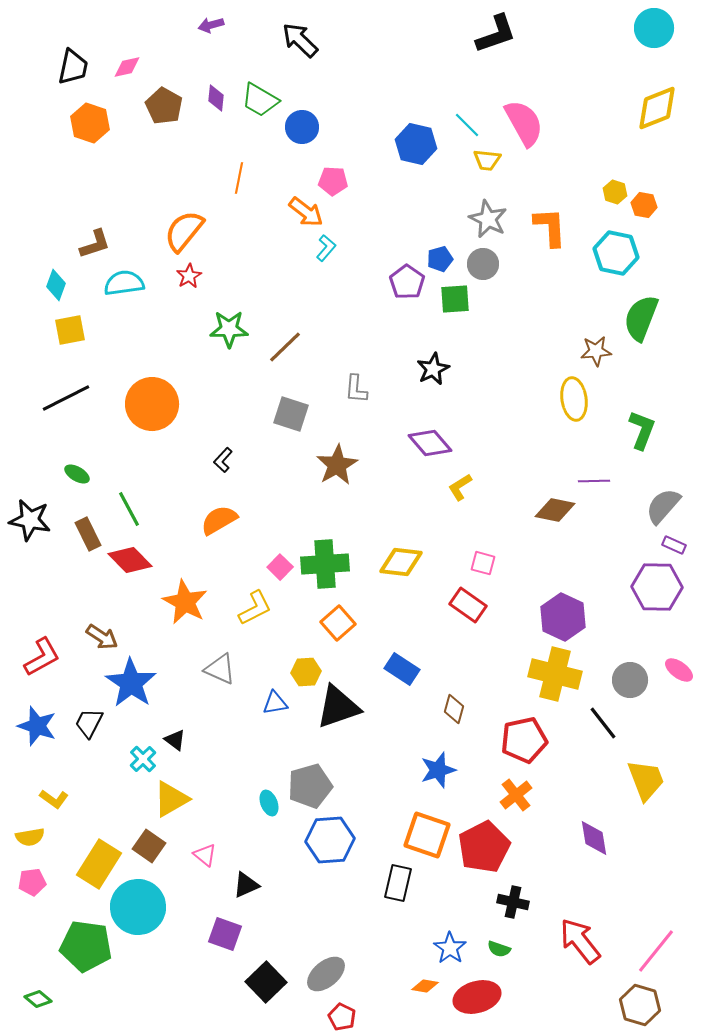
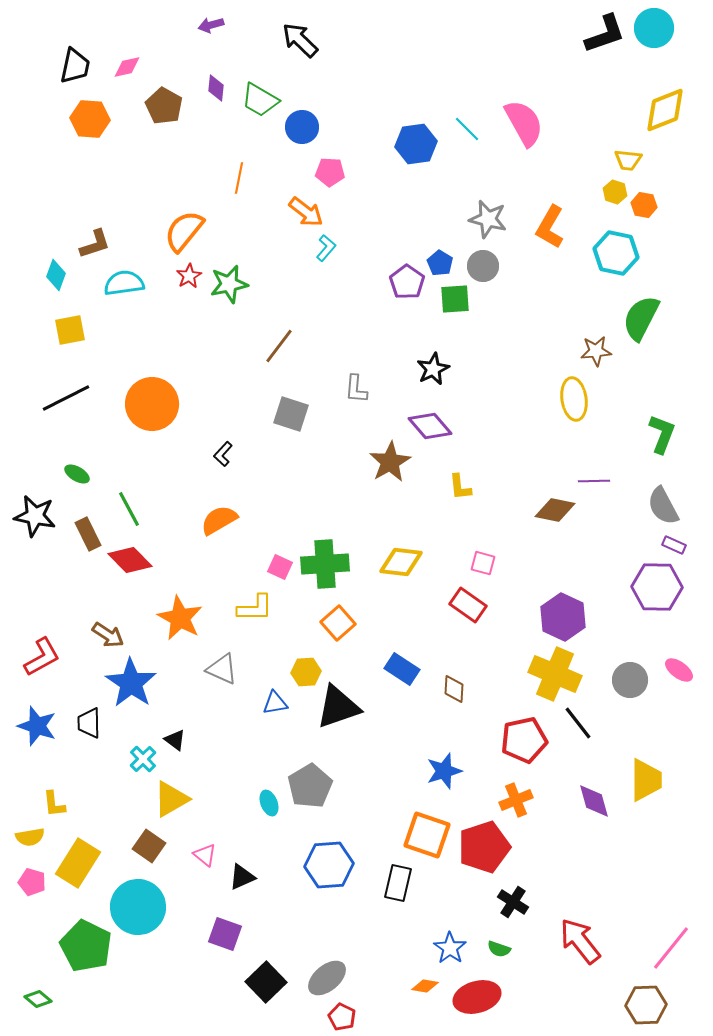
black L-shape at (496, 34): moved 109 px right
black trapezoid at (73, 67): moved 2 px right, 1 px up
purple diamond at (216, 98): moved 10 px up
yellow diamond at (657, 108): moved 8 px right, 2 px down
orange hexagon at (90, 123): moved 4 px up; rotated 15 degrees counterclockwise
cyan line at (467, 125): moved 4 px down
blue hexagon at (416, 144): rotated 21 degrees counterclockwise
yellow trapezoid at (487, 160): moved 141 px right
pink pentagon at (333, 181): moved 3 px left, 9 px up
gray star at (488, 219): rotated 12 degrees counterclockwise
orange L-shape at (550, 227): rotated 147 degrees counterclockwise
blue pentagon at (440, 259): moved 4 px down; rotated 25 degrees counterclockwise
gray circle at (483, 264): moved 2 px down
cyan diamond at (56, 285): moved 10 px up
green semicircle at (641, 318): rotated 6 degrees clockwise
green star at (229, 329): moved 45 px up; rotated 12 degrees counterclockwise
brown line at (285, 347): moved 6 px left, 1 px up; rotated 9 degrees counterclockwise
green L-shape at (642, 430): moved 20 px right, 4 px down
purple diamond at (430, 443): moved 17 px up
black L-shape at (223, 460): moved 6 px up
brown star at (337, 465): moved 53 px right, 3 px up
yellow L-shape at (460, 487): rotated 64 degrees counterclockwise
gray semicircle at (663, 506): rotated 69 degrees counterclockwise
black star at (30, 520): moved 5 px right, 4 px up
pink square at (280, 567): rotated 20 degrees counterclockwise
orange star at (185, 602): moved 5 px left, 16 px down
yellow L-shape at (255, 608): rotated 27 degrees clockwise
brown arrow at (102, 637): moved 6 px right, 2 px up
gray triangle at (220, 669): moved 2 px right
yellow cross at (555, 674): rotated 9 degrees clockwise
brown diamond at (454, 709): moved 20 px up; rotated 12 degrees counterclockwise
black trapezoid at (89, 723): rotated 28 degrees counterclockwise
black line at (603, 723): moved 25 px left
blue star at (438, 770): moved 6 px right, 1 px down
yellow trapezoid at (646, 780): rotated 21 degrees clockwise
gray pentagon at (310, 786): rotated 15 degrees counterclockwise
orange cross at (516, 795): moved 5 px down; rotated 16 degrees clockwise
yellow L-shape at (54, 799): moved 5 px down; rotated 48 degrees clockwise
purple diamond at (594, 838): moved 37 px up; rotated 6 degrees counterclockwise
blue hexagon at (330, 840): moved 1 px left, 25 px down
red pentagon at (484, 847): rotated 9 degrees clockwise
yellow rectangle at (99, 864): moved 21 px left, 1 px up
pink pentagon at (32, 882): rotated 24 degrees clockwise
black triangle at (246, 885): moved 4 px left, 8 px up
black cross at (513, 902): rotated 20 degrees clockwise
green pentagon at (86, 946): rotated 18 degrees clockwise
pink line at (656, 951): moved 15 px right, 3 px up
gray ellipse at (326, 974): moved 1 px right, 4 px down
brown hexagon at (640, 1005): moved 6 px right; rotated 18 degrees counterclockwise
